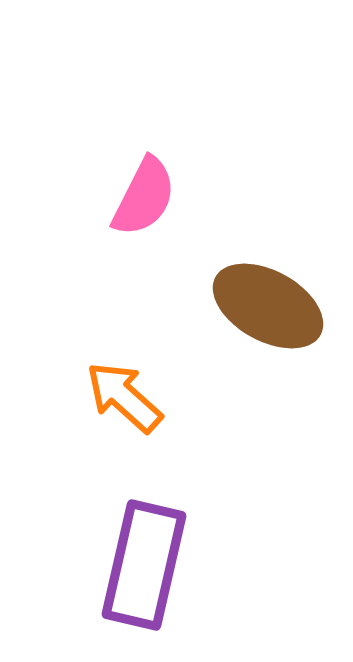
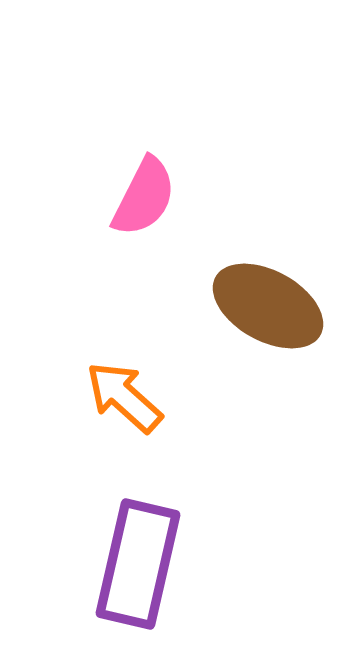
purple rectangle: moved 6 px left, 1 px up
